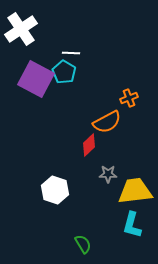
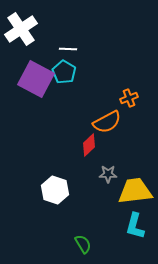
white line: moved 3 px left, 4 px up
cyan L-shape: moved 3 px right, 1 px down
